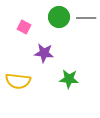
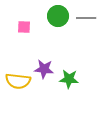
green circle: moved 1 px left, 1 px up
pink square: rotated 24 degrees counterclockwise
purple star: moved 16 px down
